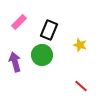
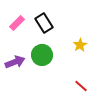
pink rectangle: moved 2 px left, 1 px down
black rectangle: moved 5 px left, 7 px up; rotated 54 degrees counterclockwise
yellow star: rotated 24 degrees clockwise
purple arrow: rotated 84 degrees clockwise
